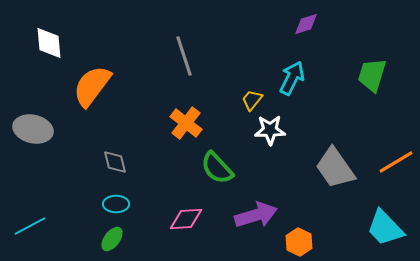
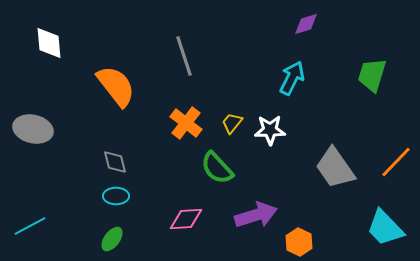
orange semicircle: moved 24 px right; rotated 105 degrees clockwise
yellow trapezoid: moved 20 px left, 23 px down
orange line: rotated 15 degrees counterclockwise
cyan ellipse: moved 8 px up
